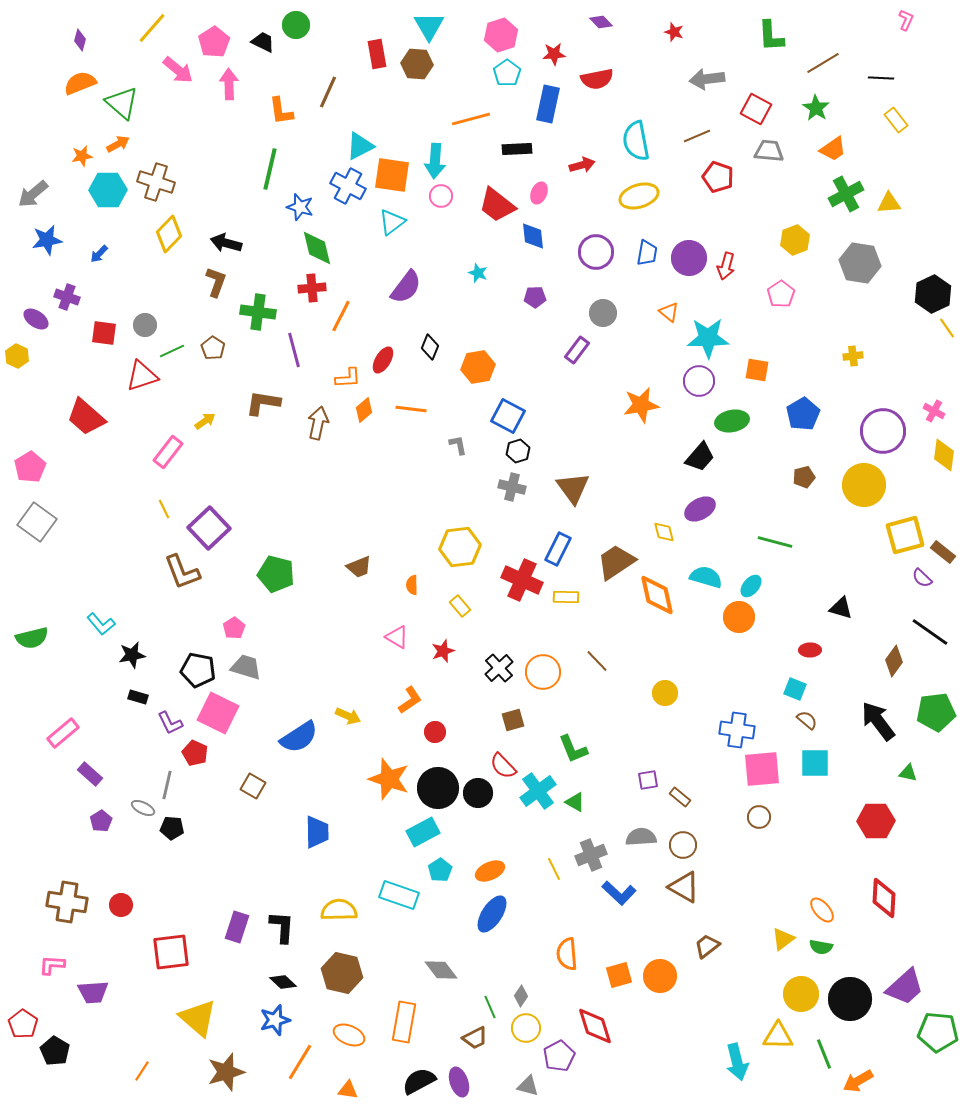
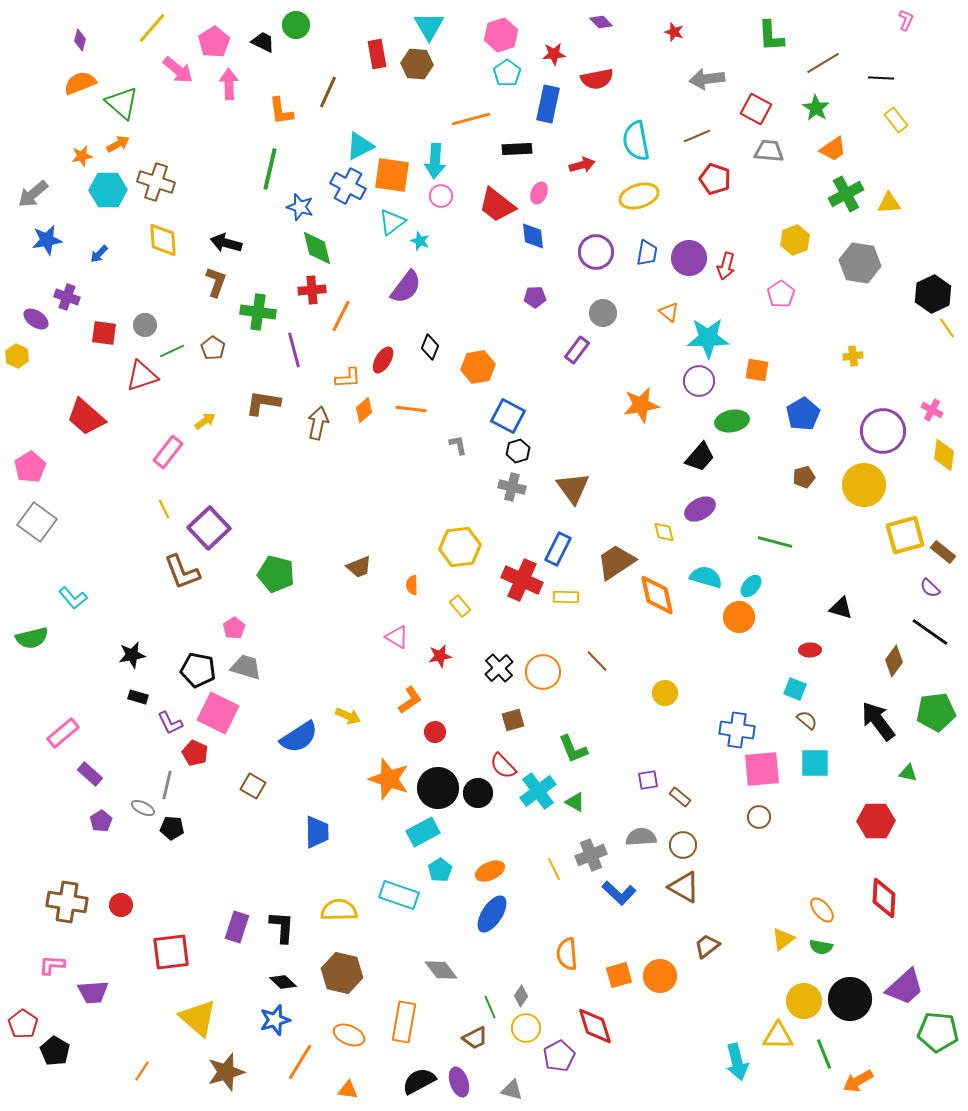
red pentagon at (718, 177): moved 3 px left, 2 px down
yellow diamond at (169, 234): moved 6 px left, 6 px down; rotated 48 degrees counterclockwise
cyan star at (478, 273): moved 58 px left, 32 px up
red cross at (312, 288): moved 2 px down
pink cross at (934, 411): moved 2 px left, 1 px up
purple semicircle at (922, 578): moved 8 px right, 10 px down
cyan L-shape at (101, 624): moved 28 px left, 26 px up
red star at (443, 651): moved 3 px left, 5 px down; rotated 10 degrees clockwise
yellow circle at (801, 994): moved 3 px right, 7 px down
gray triangle at (528, 1086): moved 16 px left, 4 px down
